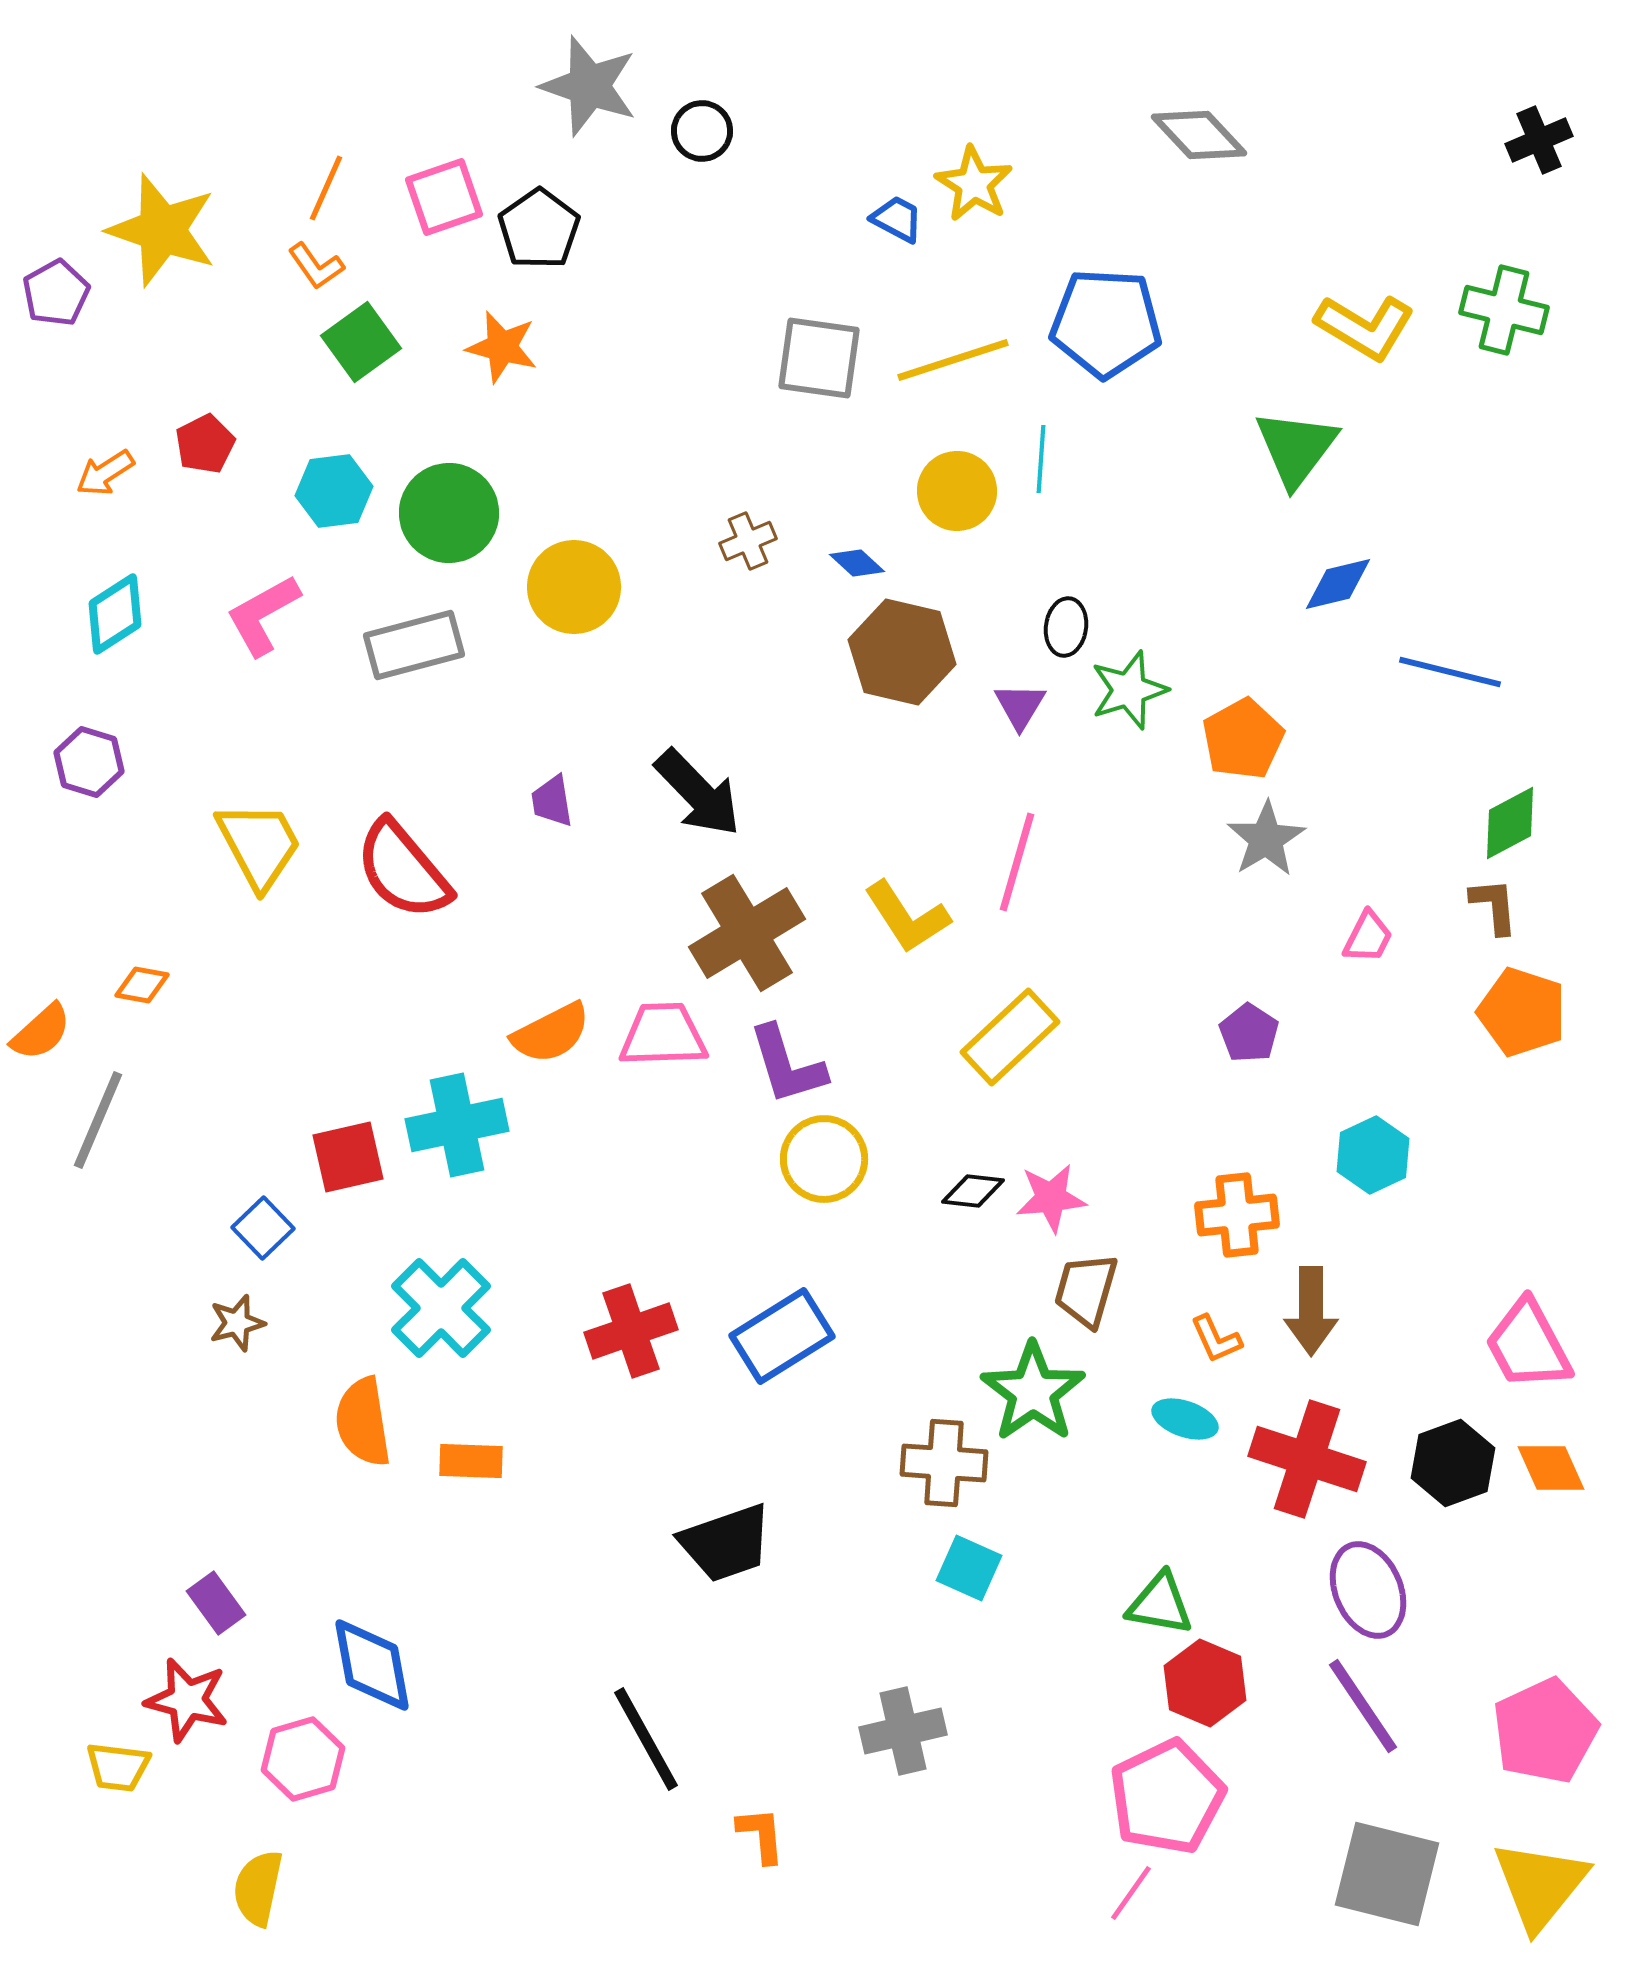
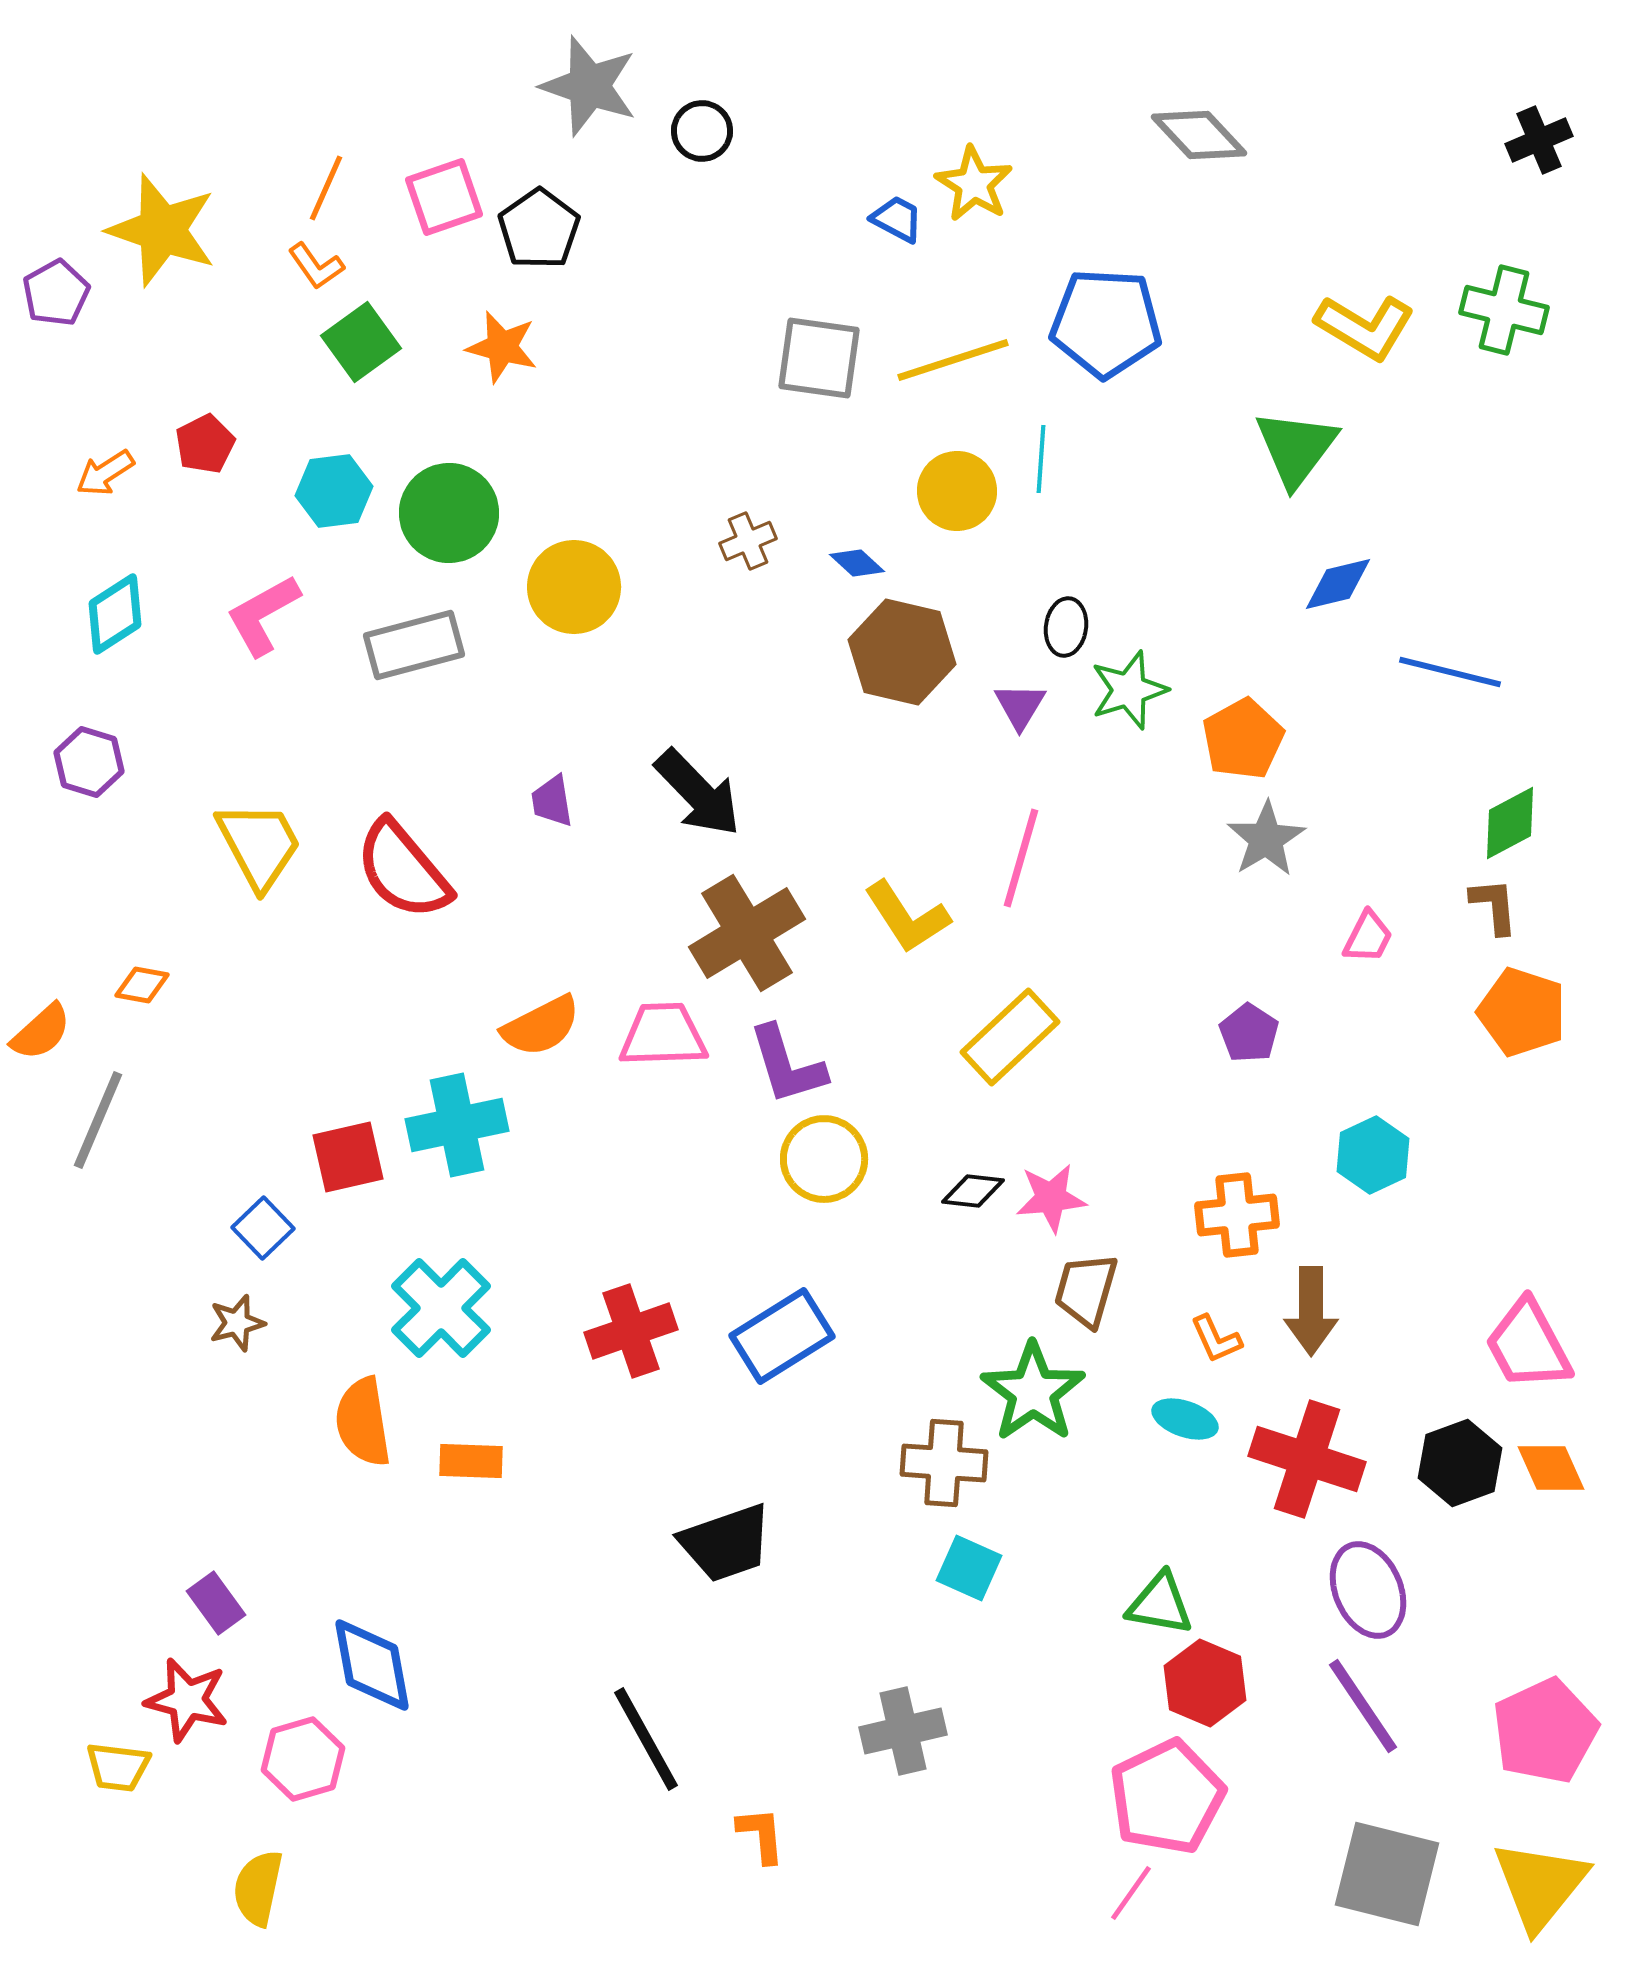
pink line at (1017, 862): moved 4 px right, 4 px up
orange semicircle at (551, 1033): moved 10 px left, 7 px up
black hexagon at (1453, 1463): moved 7 px right
